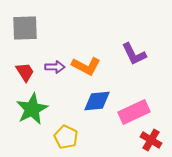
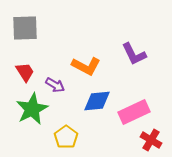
purple arrow: moved 18 px down; rotated 30 degrees clockwise
yellow pentagon: rotated 10 degrees clockwise
